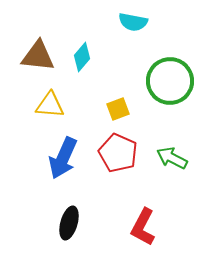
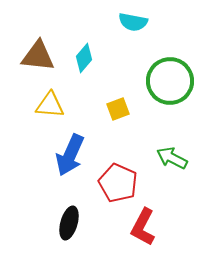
cyan diamond: moved 2 px right, 1 px down
red pentagon: moved 30 px down
blue arrow: moved 7 px right, 3 px up
